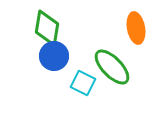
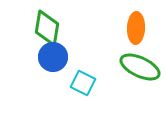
orange ellipse: rotated 12 degrees clockwise
blue circle: moved 1 px left, 1 px down
green ellipse: moved 28 px right; rotated 21 degrees counterclockwise
